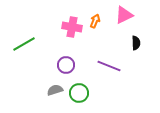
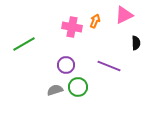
green circle: moved 1 px left, 6 px up
